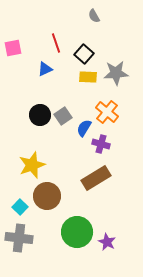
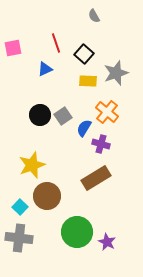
gray star: rotated 15 degrees counterclockwise
yellow rectangle: moved 4 px down
